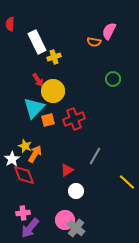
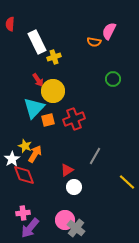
white circle: moved 2 px left, 4 px up
